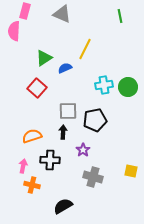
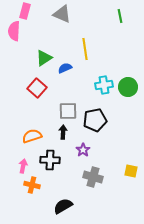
yellow line: rotated 35 degrees counterclockwise
